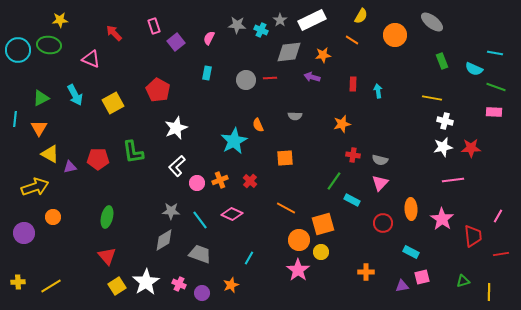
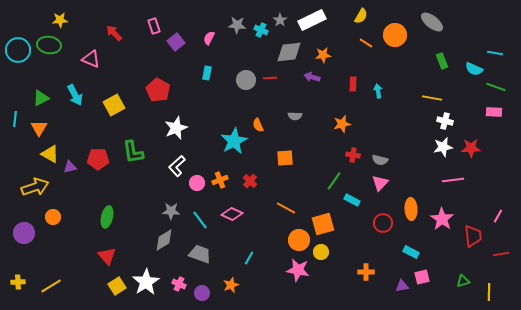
orange line at (352, 40): moved 14 px right, 3 px down
yellow square at (113, 103): moved 1 px right, 2 px down
pink star at (298, 270): rotated 25 degrees counterclockwise
